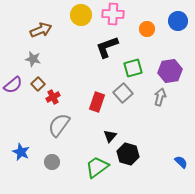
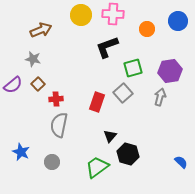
red cross: moved 3 px right, 2 px down; rotated 24 degrees clockwise
gray semicircle: rotated 25 degrees counterclockwise
